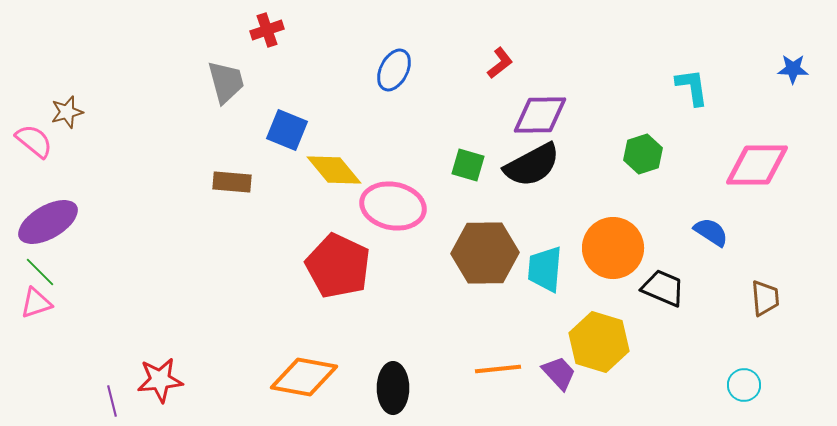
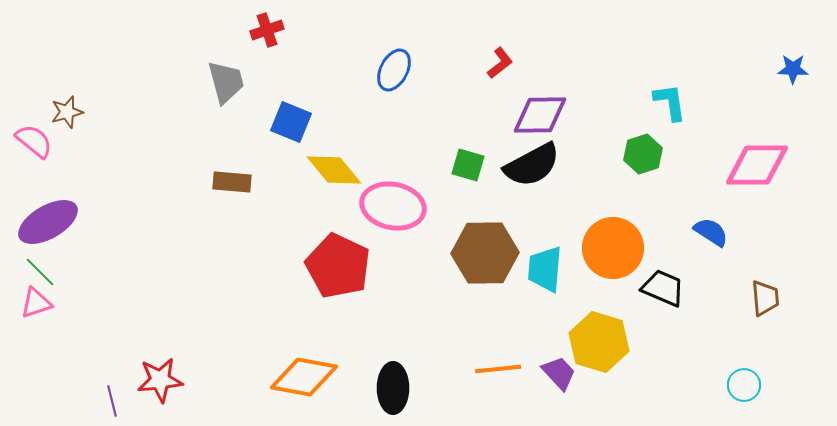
cyan L-shape: moved 22 px left, 15 px down
blue square: moved 4 px right, 8 px up
